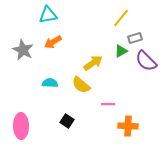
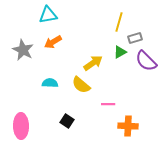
yellow line: moved 2 px left, 4 px down; rotated 24 degrees counterclockwise
green triangle: moved 1 px left, 1 px down
